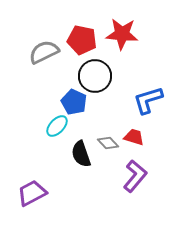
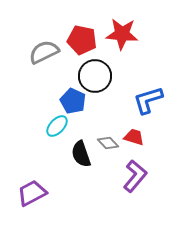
blue pentagon: moved 1 px left, 1 px up
